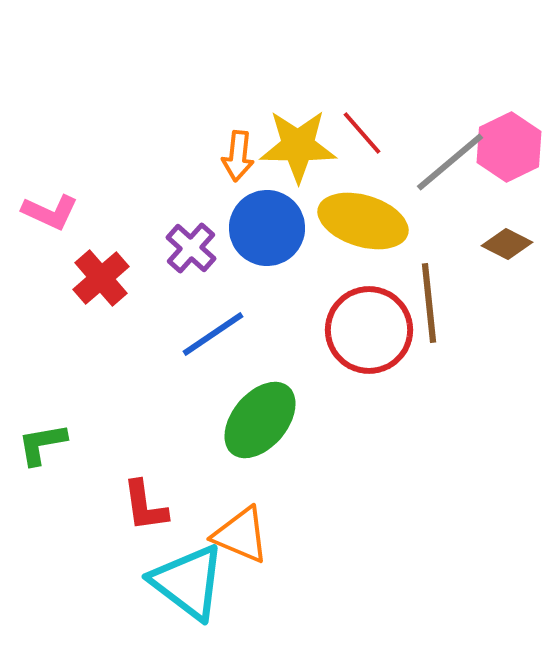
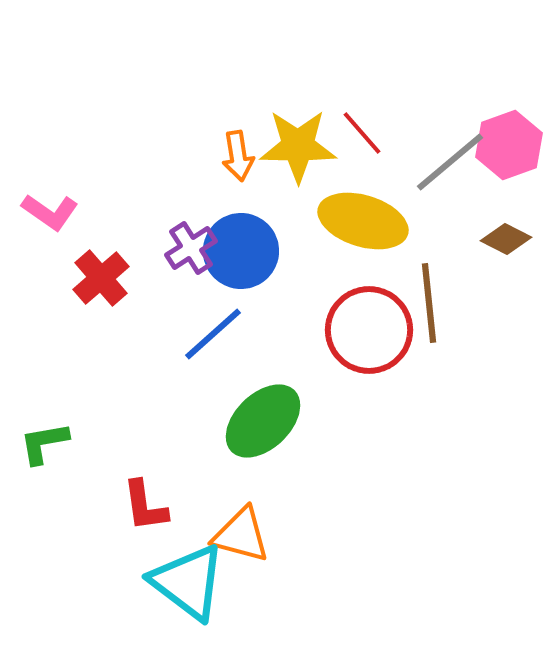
pink hexagon: moved 2 px up; rotated 6 degrees clockwise
orange arrow: rotated 15 degrees counterclockwise
pink L-shape: rotated 10 degrees clockwise
blue circle: moved 26 px left, 23 px down
brown diamond: moved 1 px left, 5 px up
purple cross: rotated 15 degrees clockwise
blue line: rotated 8 degrees counterclockwise
green ellipse: moved 3 px right, 1 px down; rotated 6 degrees clockwise
green L-shape: moved 2 px right, 1 px up
orange triangle: rotated 8 degrees counterclockwise
